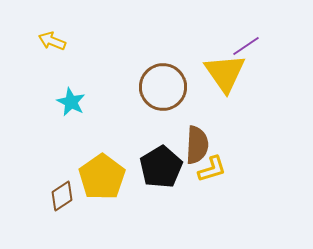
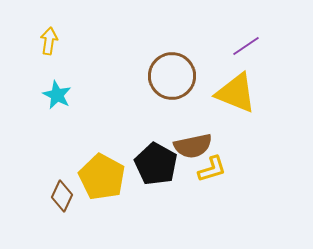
yellow arrow: moved 3 px left; rotated 76 degrees clockwise
yellow triangle: moved 11 px right, 20 px down; rotated 33 degrees counterclockwise
brown circle: moved 9 px right, 11 px up
cyan star: moved 14 px left, 7 px up
brown semicircle: moved 4 px left, 1 px down; rotated 75 degrees clockwise
black pentagon: moved 5 px left, 3 px up; rotated 12 degrees counterclockwise
yellow pentagon: rotated 9 degrees counterclockwise
brown diamond: rotated 32 degrees counterclockwise
